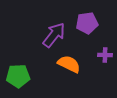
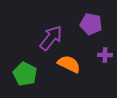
purple pentagon: moved 4 px right, 1 px down; rotated 20 degrees clockwise
purple arrow: moved 3 px left, 3 px down
green pentagon: moved 7 px right, 2 px up; rotated 30 degrees clockwise
